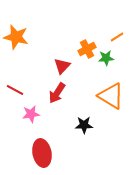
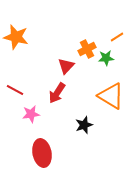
red triangle: moved 4 px right
black star: rotated 18 degrees counterclockwise
